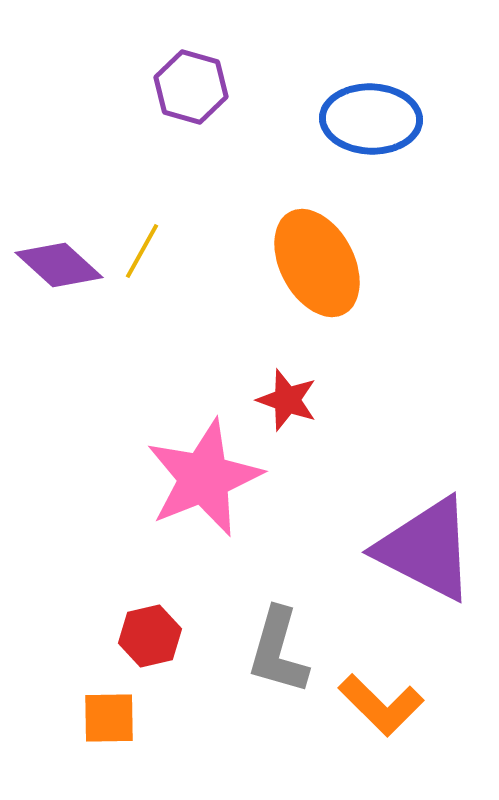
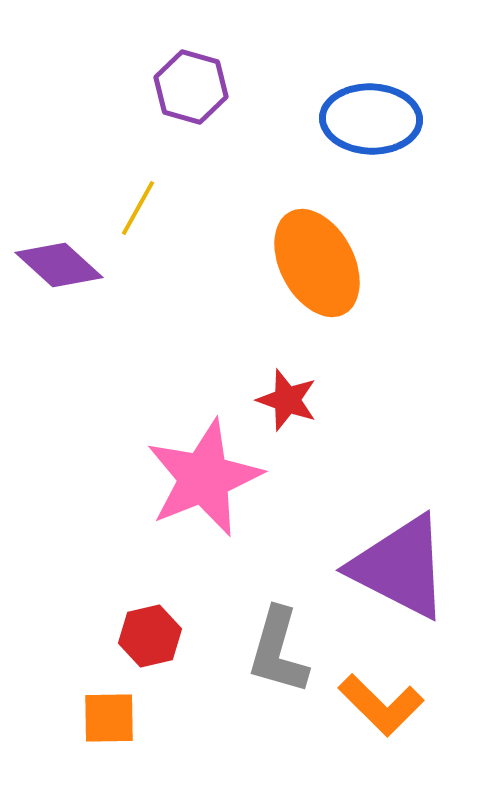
yellow line: moved 4 px left, 43 px up
purple triangle: moved 26 px left, 18 px down
